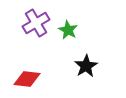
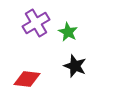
green star: moved 2 px down
black star: moved 11 px left; rotated 20 degrees counterclockwise
